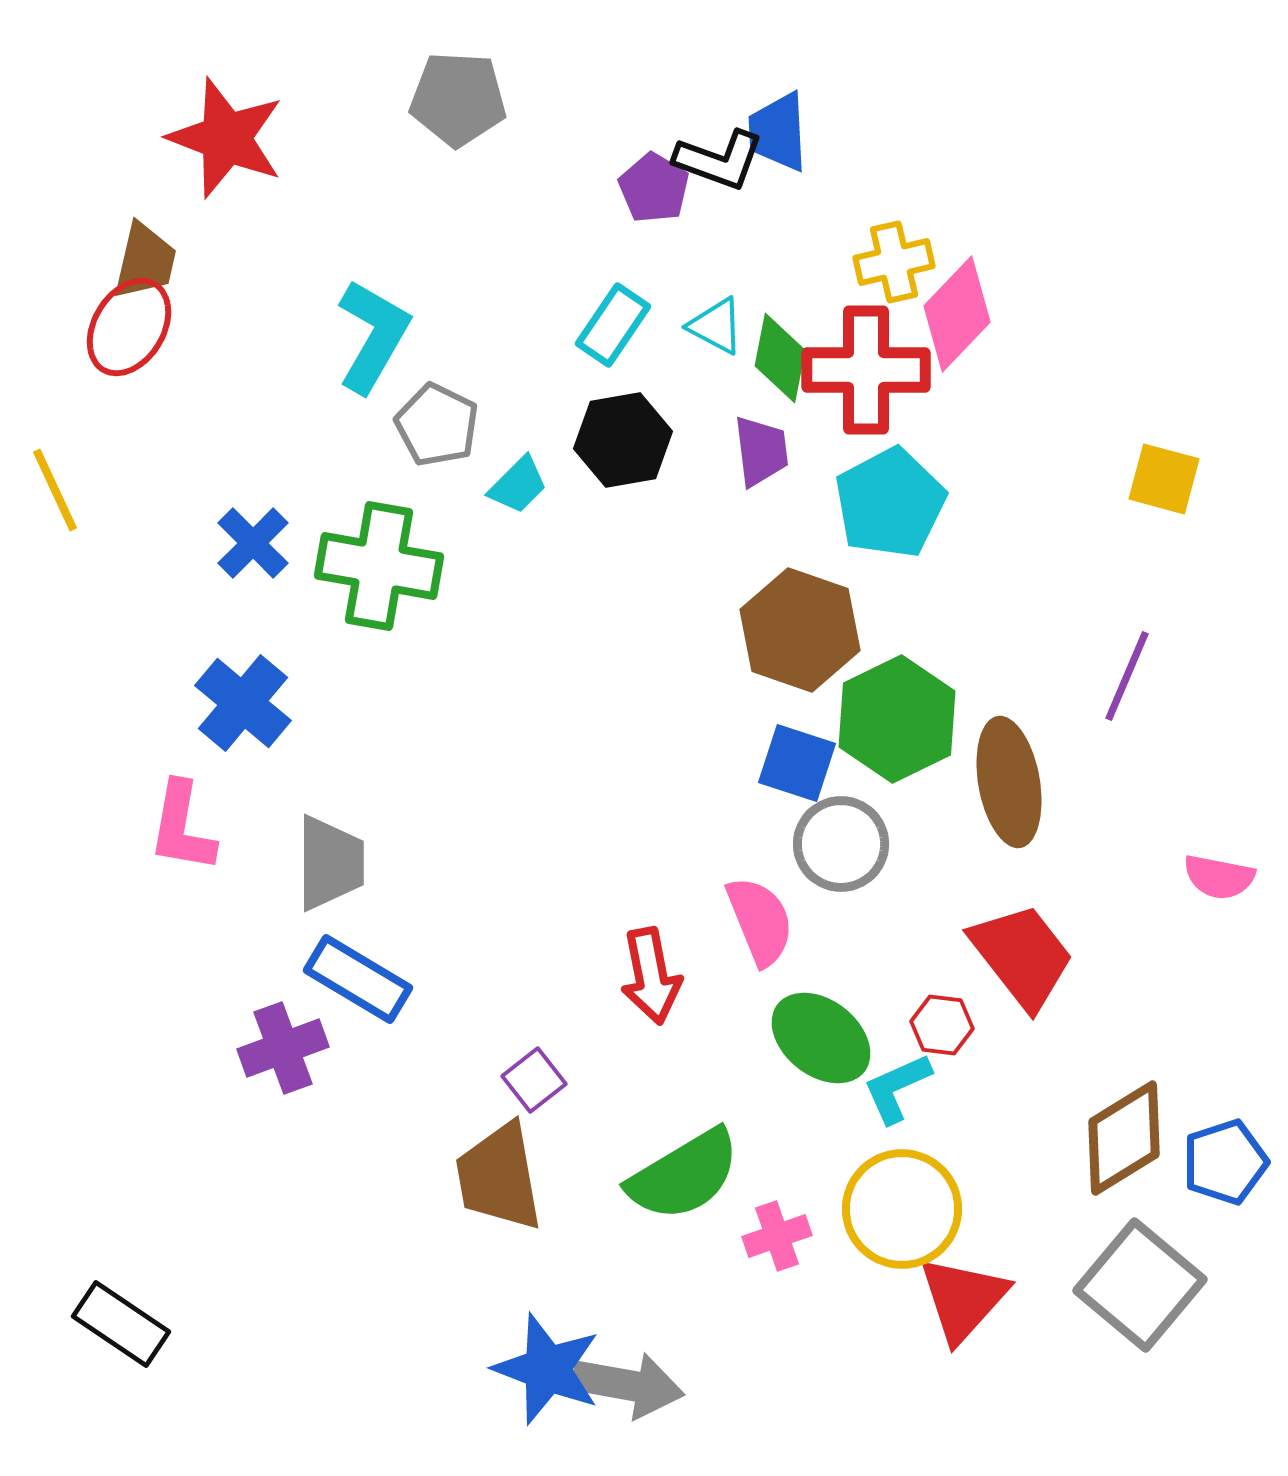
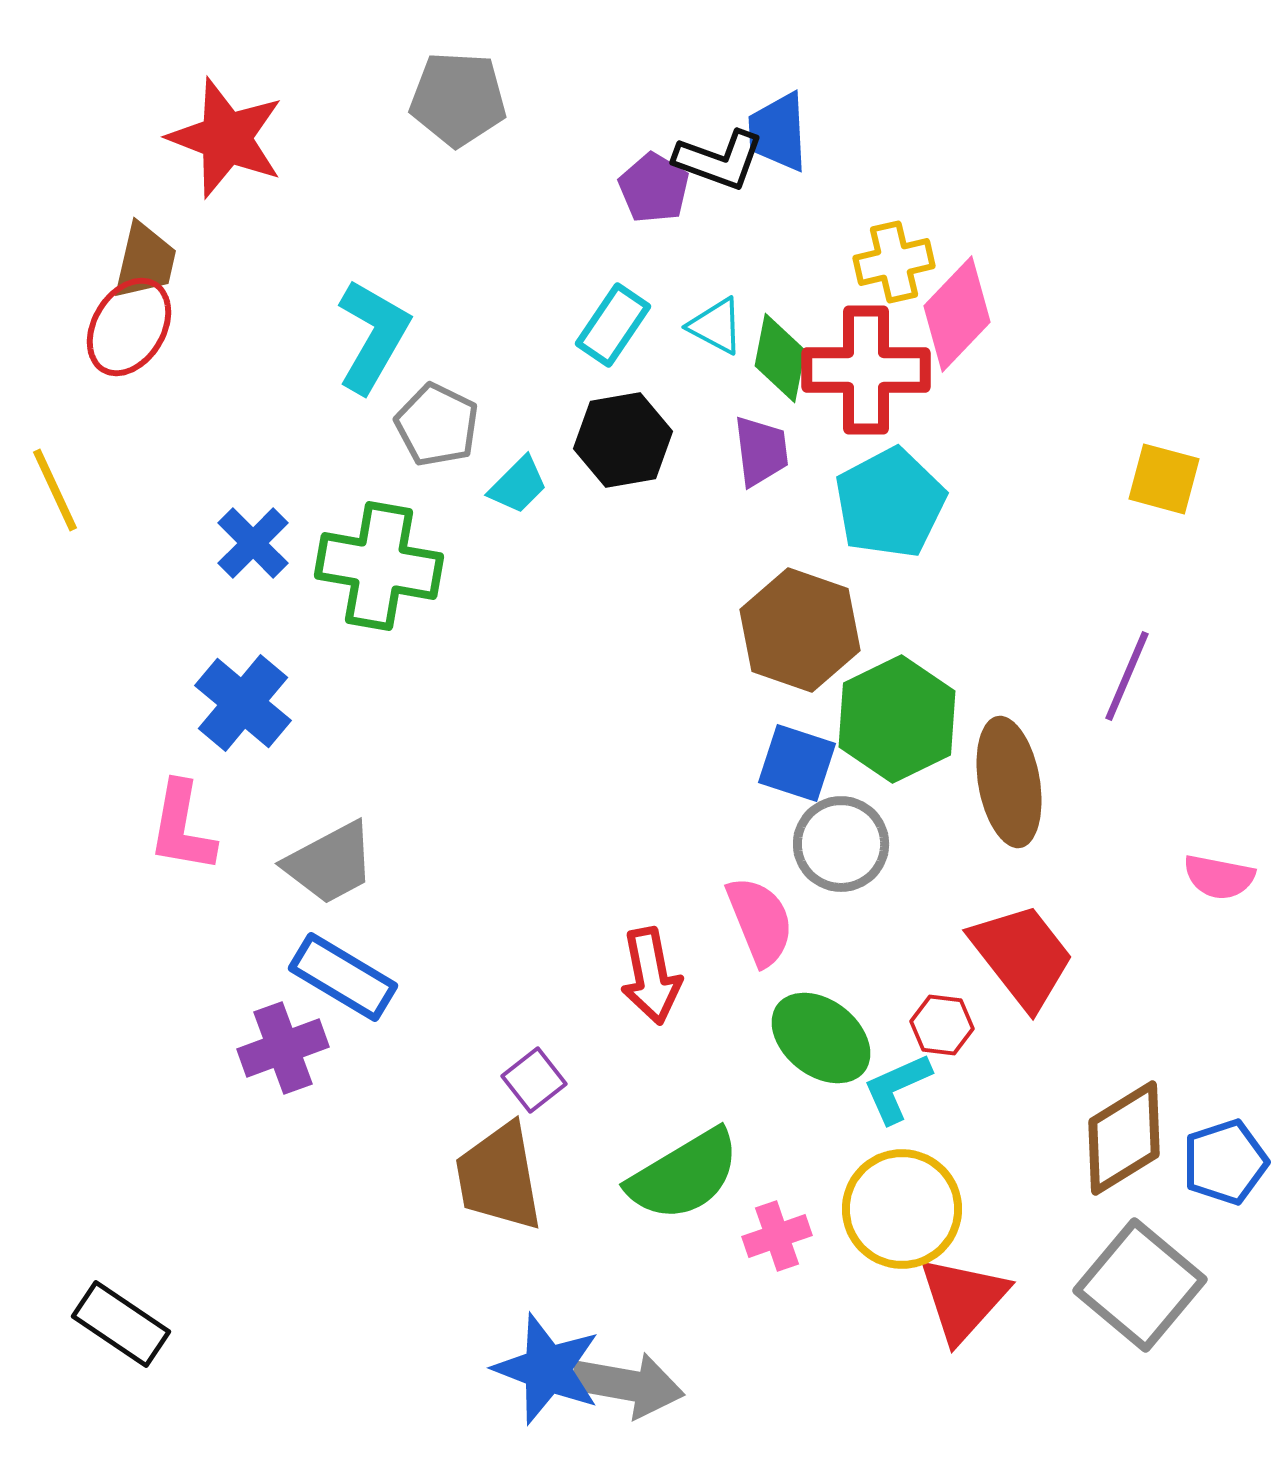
gray trapezoid at (330, 863): rotated 62 degrees clockwise
blue rectangle at (358, 979): moved 15 px left, 2 px up
